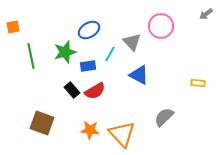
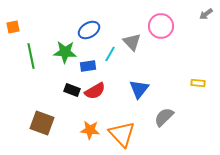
green star: rotated 20 degrees clockwise
blue triangle: moved 14 px down; rotated 40 degrees clockwise
black rectangle: rotated 28 degrees counterclockwise
